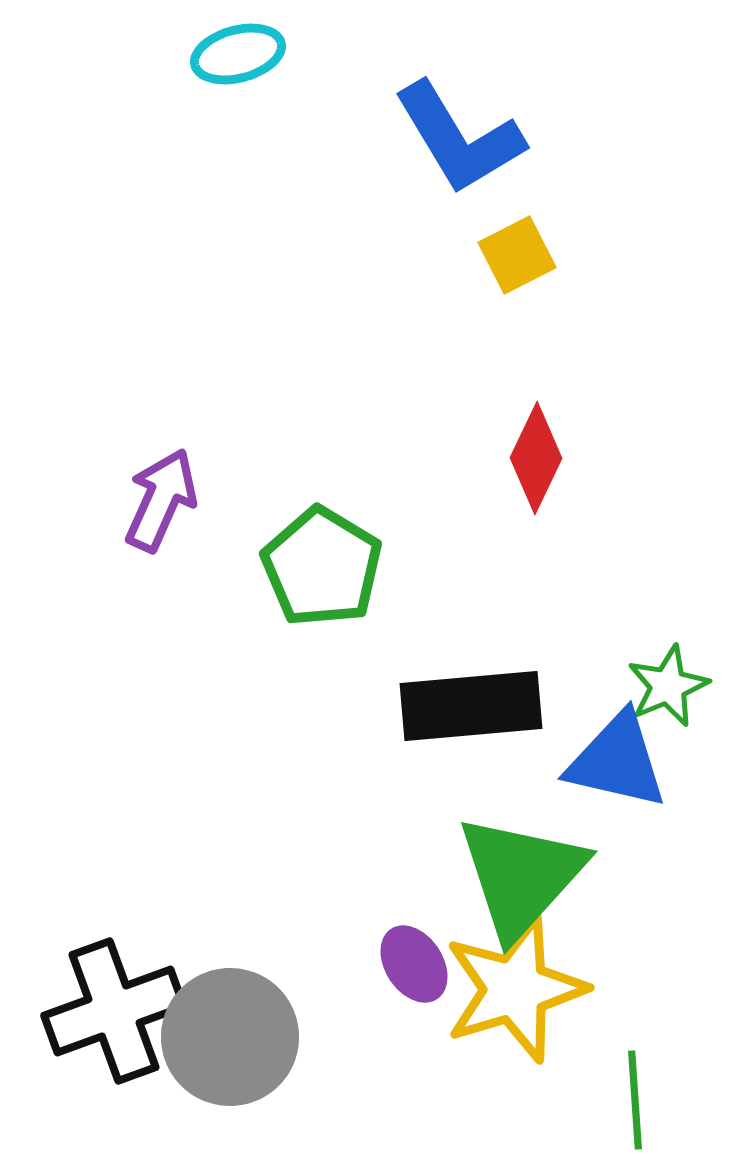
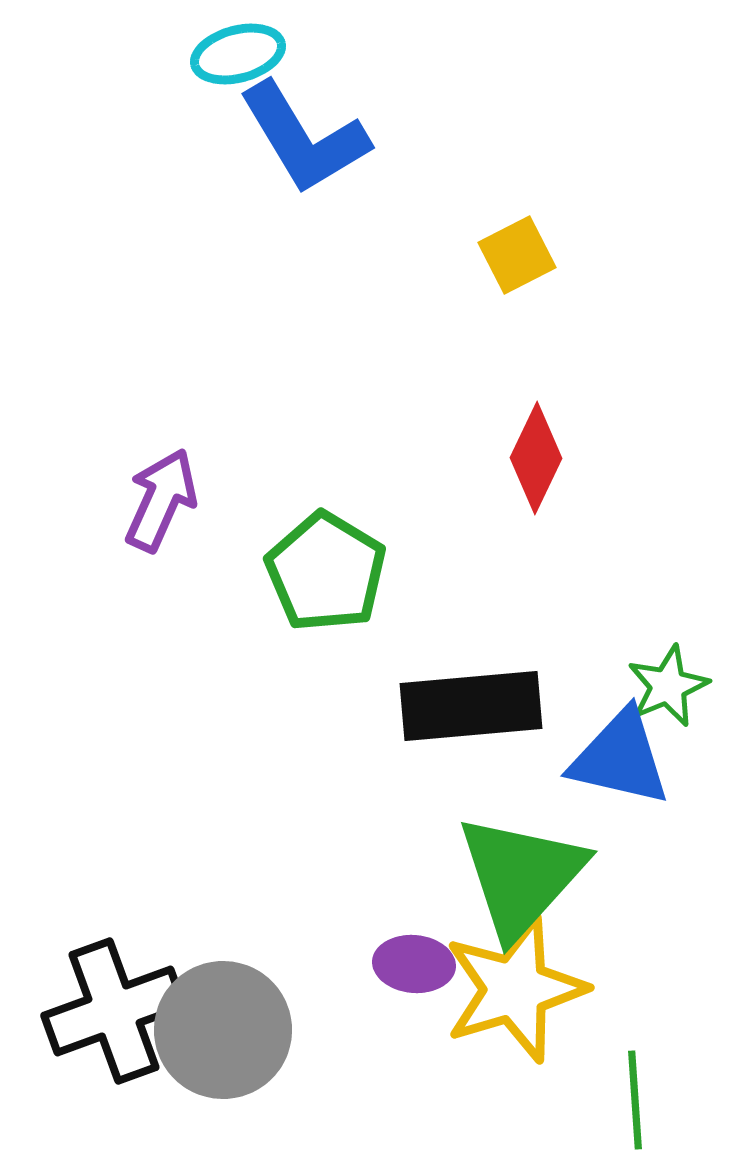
blue L-shape: moved 155 px left
green pentagon: moved 4 px right, 5 px down
blue triangle: moved 3 px right, 3 px up
purple ellipse: rotated 52 degrees counterclockwise
gray circle: moved 7 px left, 7 px up
